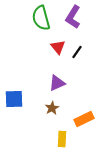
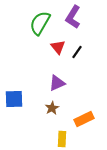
green semicircle: moved 1 px left, 5 px down; rotated 45 degrees clockwise
